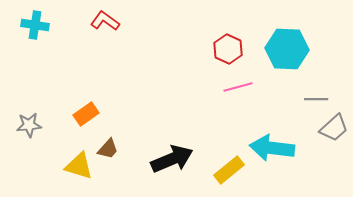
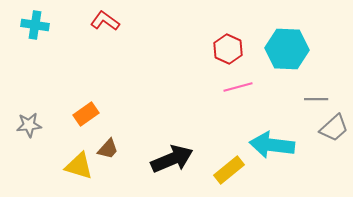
cyan arrow: moved 3 px up
